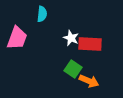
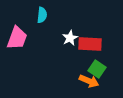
cyan semicircle: moved 1 px down
white star: moved 1 px left; rotated 21 degrees clockwise
green square: moved 24 px right
